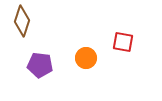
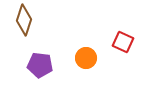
brown diamond: moved 2 px right, 1 px up
red square: rotated 15 degrees clockwise
